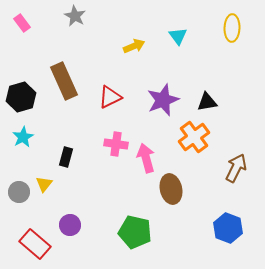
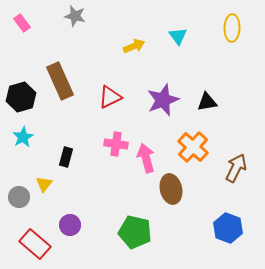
gray star: rotated 15 degrees counterclockwise
brown rectangle: moved 4 px left
orange cross: moved 1 px left, 10 px down; rotated 12 degrees counterclockwise
gray circle: moved 5 px down
